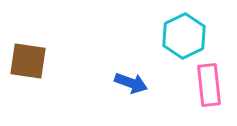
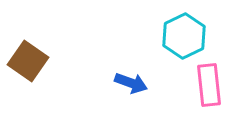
brown square: rotated 27 degrees clockwise
